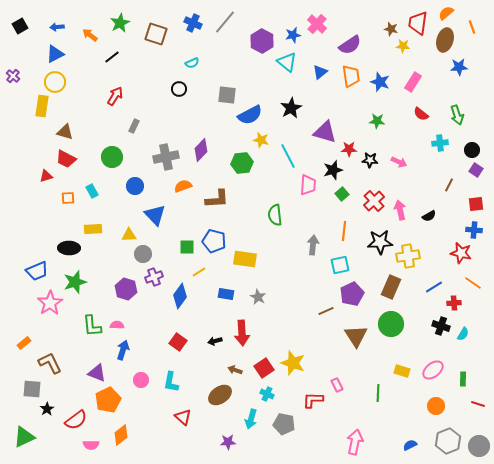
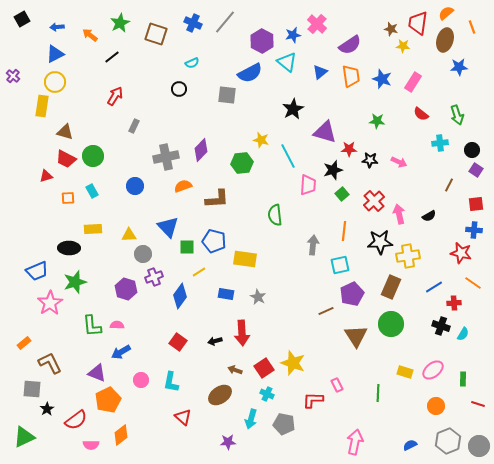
black square at (20, 26): moved 2 px right, 7 px up
blue star at (380, 82): moved 2 px right, 3 px up
black star at (291, 108): moved 2 px right, 1 px down
blue semicircle at (250, 115): moved 42 px up
green circle at (112, 157): moved 19 px left, 1 px up
pink arrow at (400, 210): moved 1 px left, 4 px down
blue triangle at (155, 215): moved 13 px right, 12 px down
blue arrow at (123, 350): moved 2 px left, 2 px down; rotated 138 degrees counterclockwise
yellow rectangle at (402, 371): moved 3 px right, 1 px down
